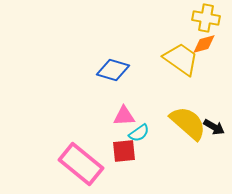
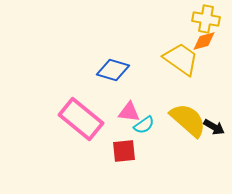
yellow cross: moved 1 px down
orange diamond: moved 3 px up
pink triangle: moved 5 px right, 4 px up; rotated 10 degrees clockwise
yellow semicircle: moved 3 px up
cyan semicircle: moved 5 px right, 8 px up
pink rectangle: moved 45 px up
